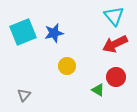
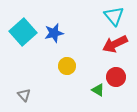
cyan square: rotated 20 degrees counterclockwise
gray triangle: rotated 24 degrees counterclockwise
